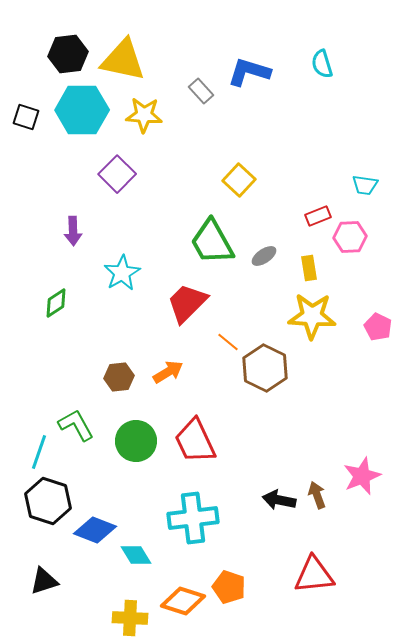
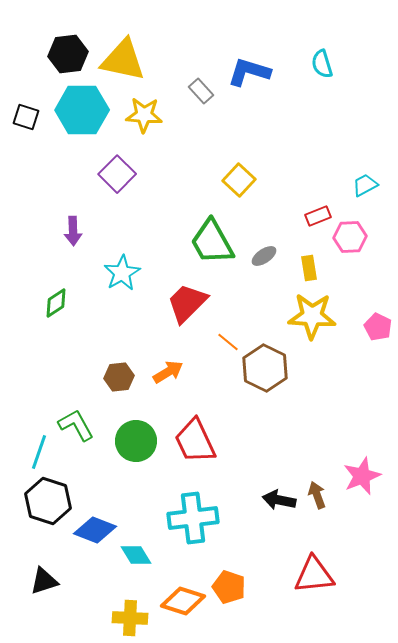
cyan trapezoid at (365, 185): rotated 144 degrees clockwise
